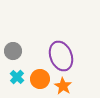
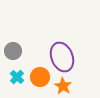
purple ellipse: moved 1 px right, 1 px down
orange circle: moved 2 px up
